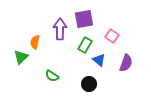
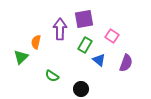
orange semicircle: moved 1 px right
black circle: moved 8 px left, 5 px down
